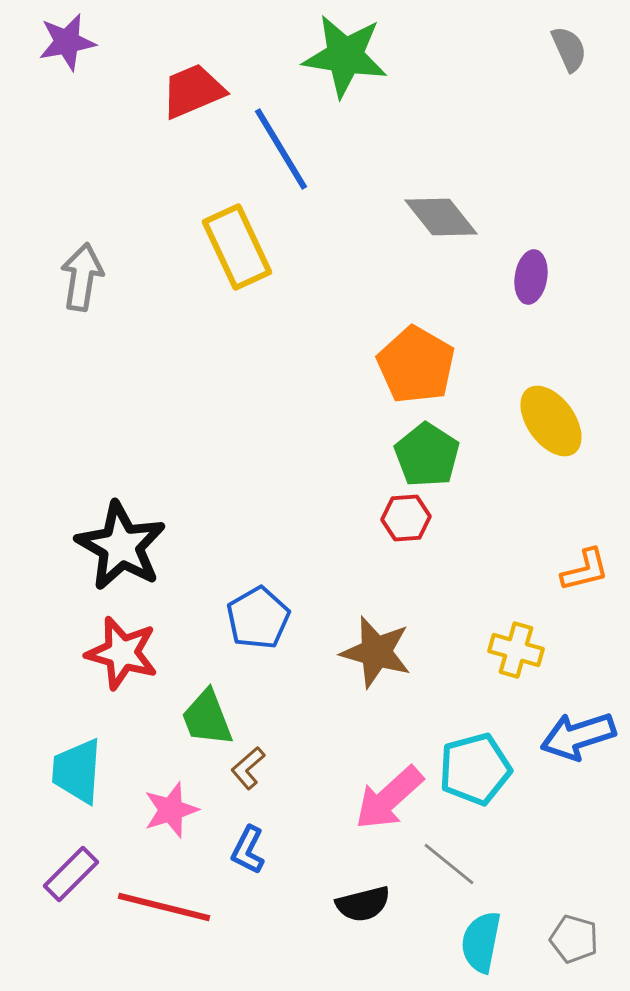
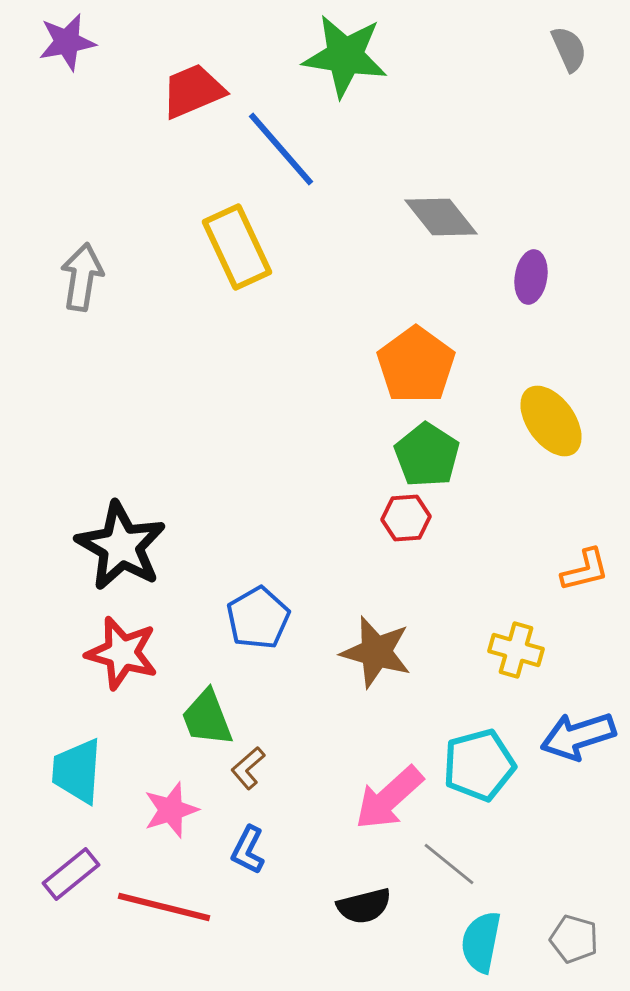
blue line: rotated 10 degrees counterclockwise
orange pentagon: rotated 6 degrees clockwise
cyan pentagon: moved 4 px right, 4 px up
purple rectangle: rotated 6 degrees clockwise
black semicircle: moved 1 px right, 2 px down
